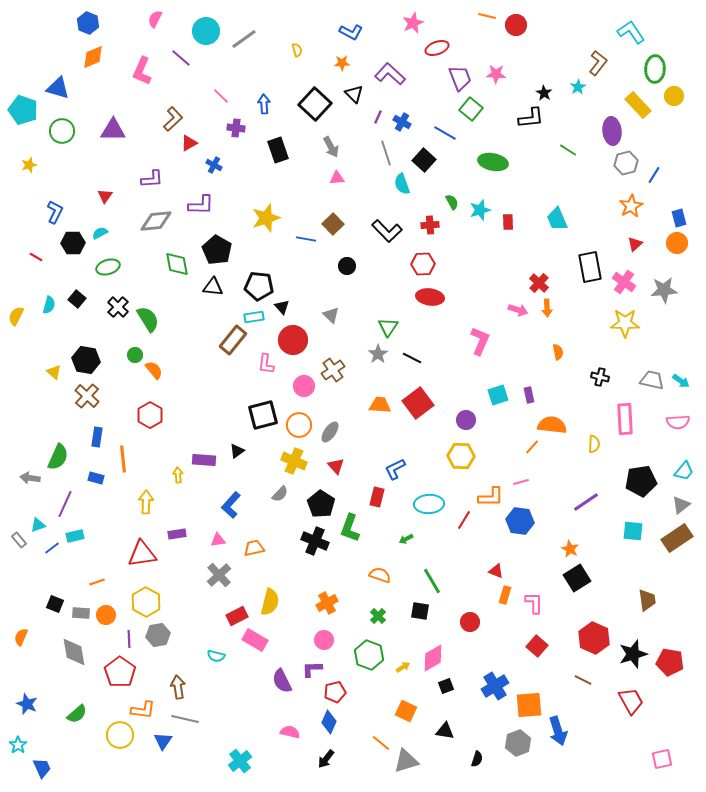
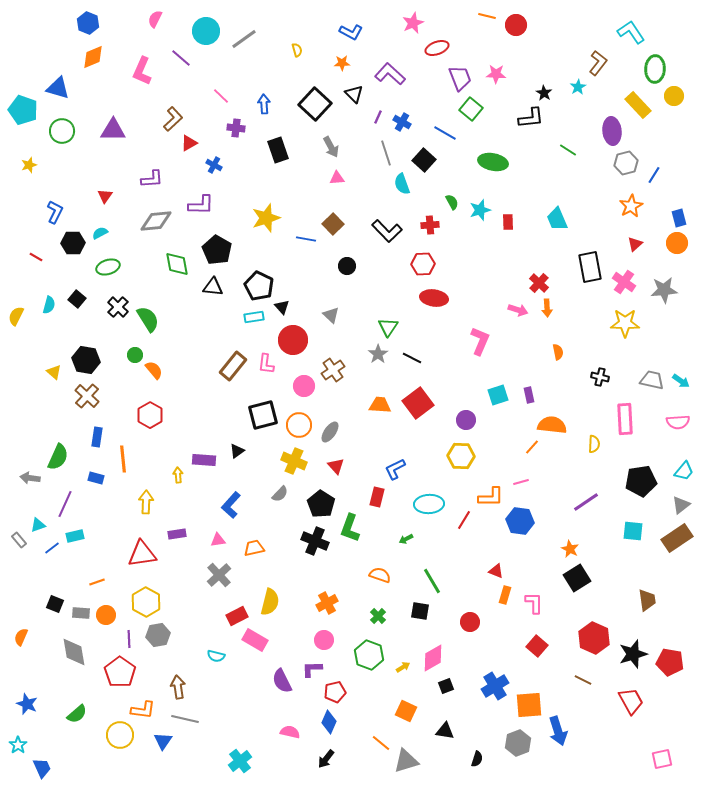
black pentagon at (259, 286): rotated 20 degrees clockwise
red ellipse at (430, 297): moved 4 px right, 1 px down
brown rectangle at (233, 340): moved 26 px down
